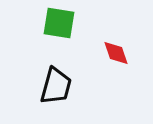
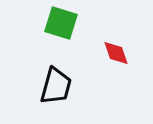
green square: moved 2 px right; rotated 8 degrees clockwise
